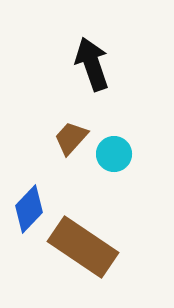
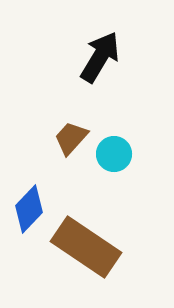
black arrow: moved 8 px right, 7 px up; rotated 50 degrees clockwise
brown rectangle: moved 3 px right
